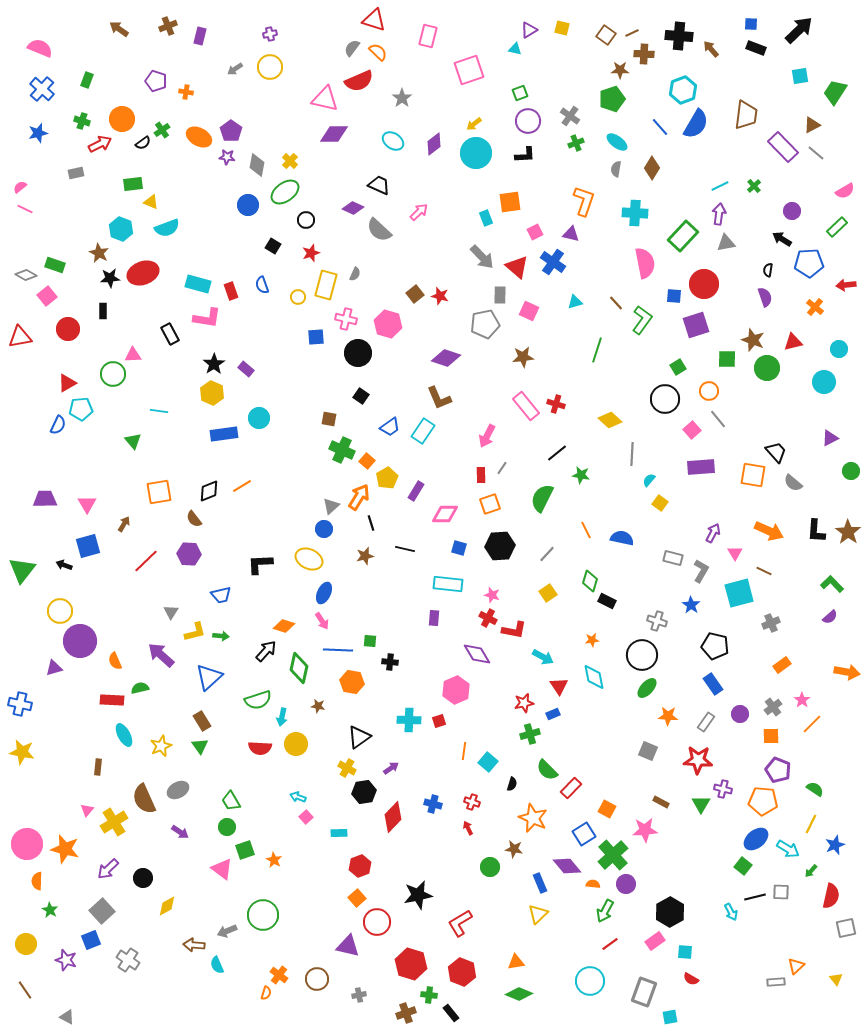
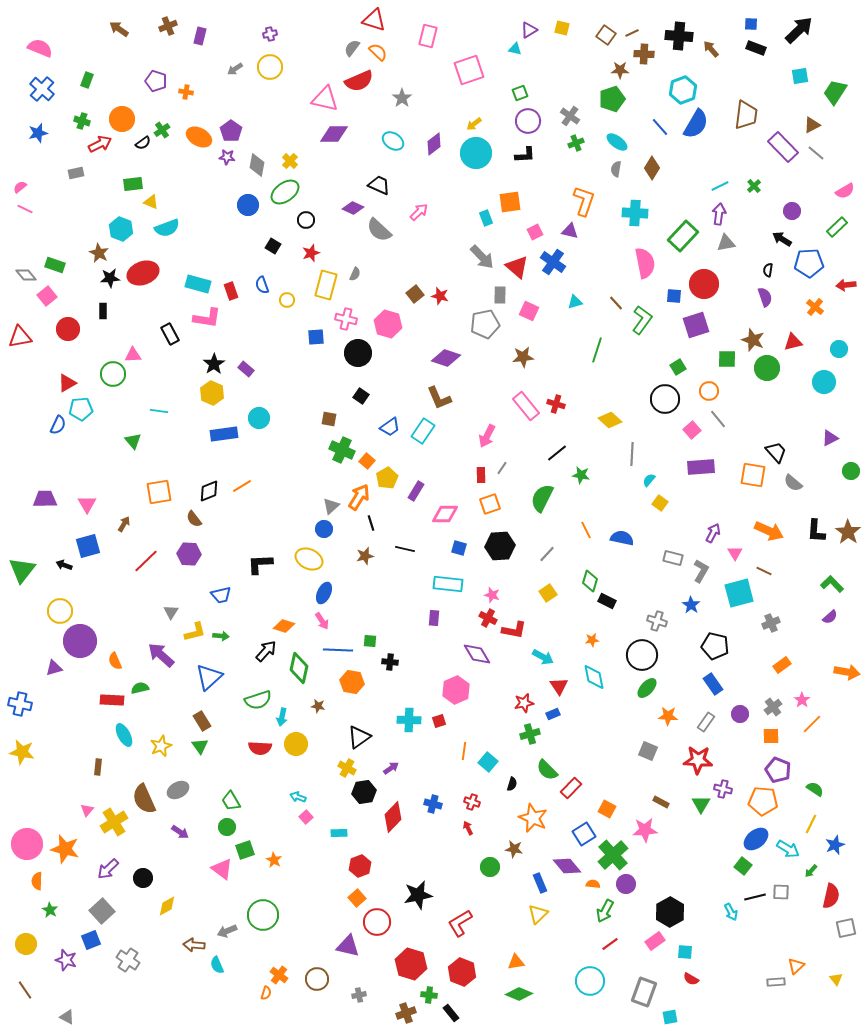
purple triangle at (571, 234): moved 1 px left, 3 px up
gray diamond at (26, 275): rotated 20 degrees clockwise
yellow circle at (298, 297): moved 11 px left, 3 px down
